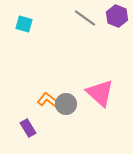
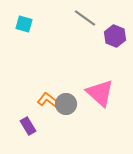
purple hexagon: moved 2 px left, 20 px down
purple rectangle: moved 2 px up
